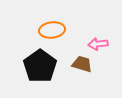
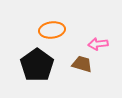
black pentagon: moved 3 px left, 1 px up
